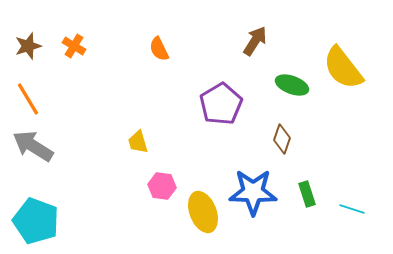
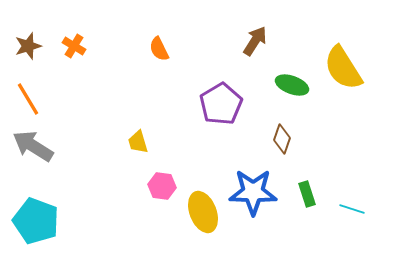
yellow semicircle: rotated 6 degrees clockwise
